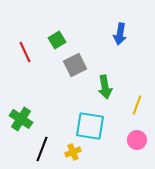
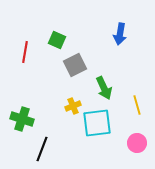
green square: rotated 36 degrees counterclockwise
red line: rotated 35 degrees clockwise
green arrow: moved 1 px left, 1 px down; rotated 15 degrees counterclockwise
yellow line: rotated 36 degrees counterclockwise
green cross: moved 1 px right; rotated 15 degrees counterclockwise
cyan square: moved 7 px right, 3 px up; rotated 16 degrees counterclockwise
pink circle: moved 3 px down
yellow cross: moved 46 px up
